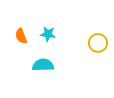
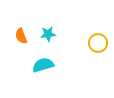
cyan star: rotated 14 degrees counterclockwise
cyan semicircle: rotated 15 degrees counterclockwise
